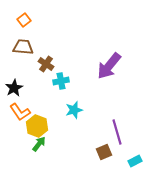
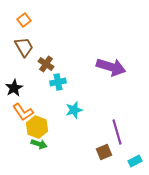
brown trapezoid: moved 1 px right; rotated 55 degrees clockwise
purple arrow: moved 2 px right, 1 px down; rotated 112 degrees counterclockwise
cyan cross: moved 3 px left, 1 px down
orange L-shape: moved 3 px right
yellow hexagon: moved 1 px down
green arrow: rotated 70 degrees clockwise
